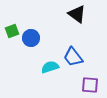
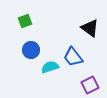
black triangle: moved 13 px right, 14 px down
green square: moved 13 px right, 10 px up
blue circle: moved 12 px down
purple square: rotated 30 degrees counterclockwise
